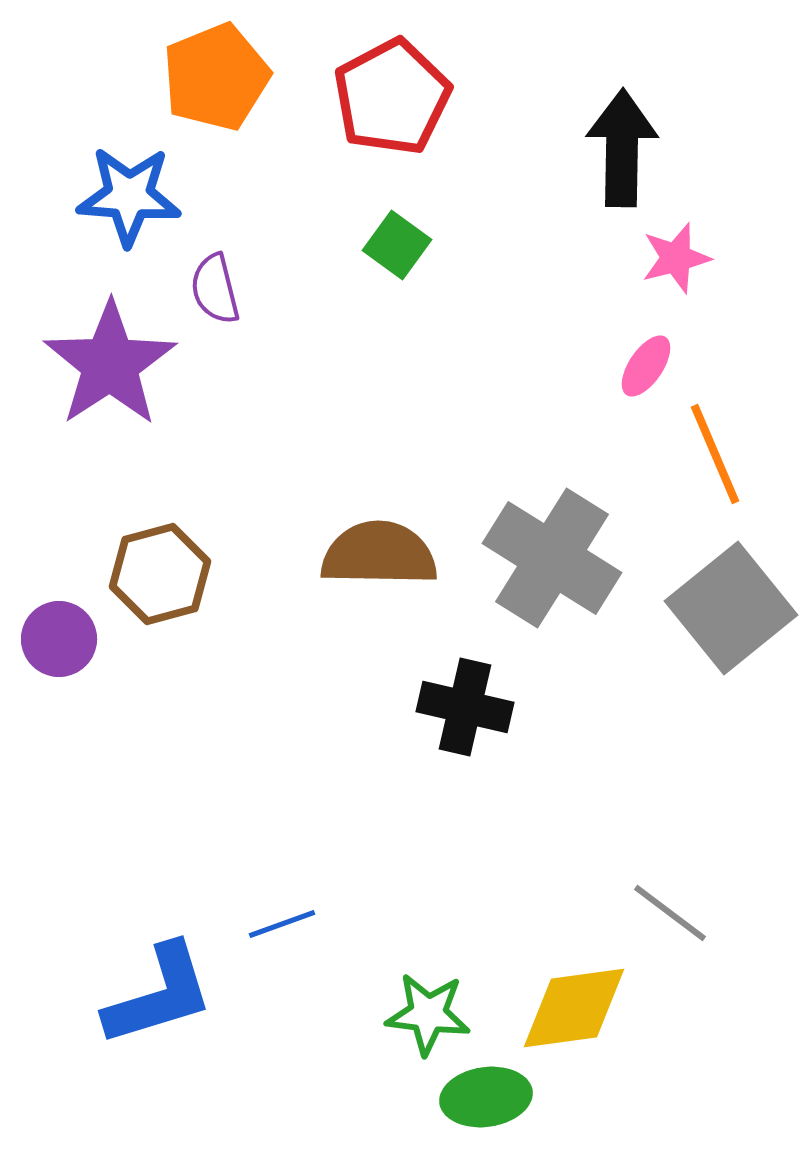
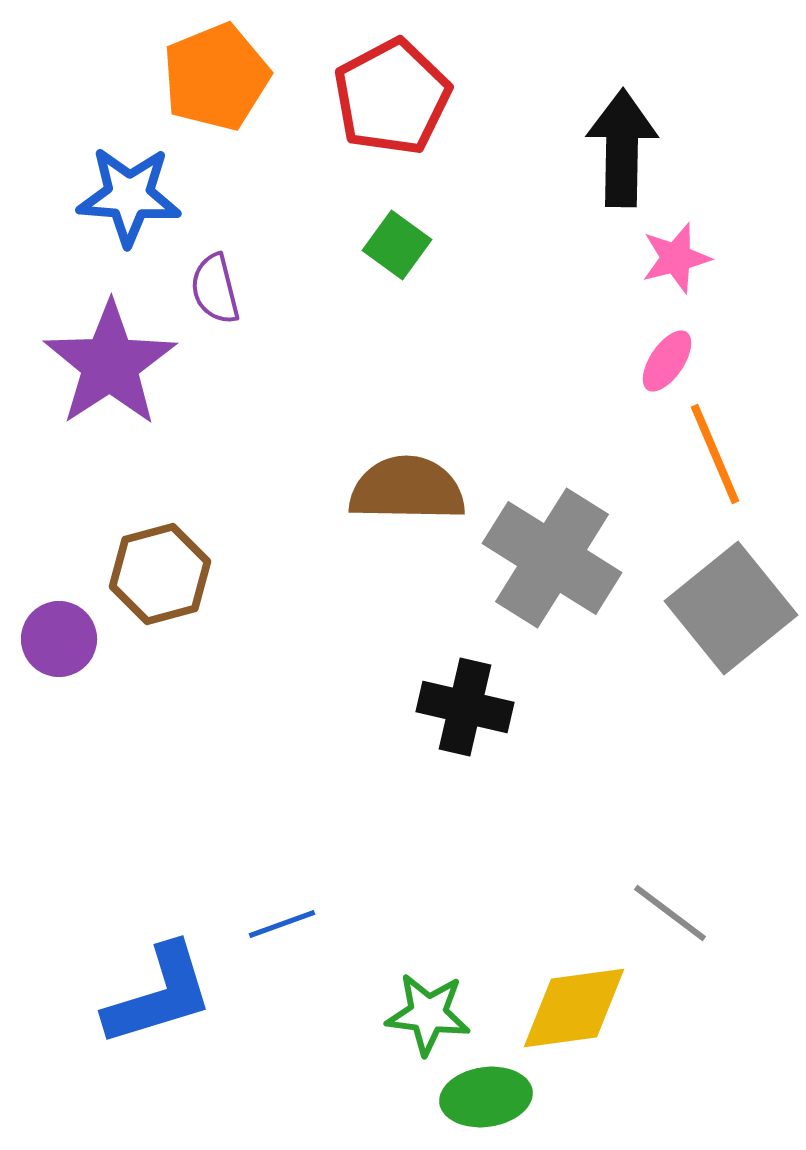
pink ellipse: moved 21 px right, 5 px up
brown semicircle: moved 28 px right, 65 px up
